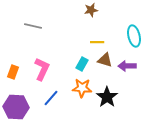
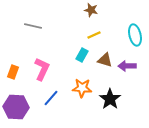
brown star: rotated 24 degrees clockwise
cyan ellipse: moved 1 px right, 1 px up
yellow line: moved 3 px left, 7 px up; rotated 24 degrees counterclockwise
cyan rectangle: moved 9 px up
black star: moved 3 px right, 2 px down
